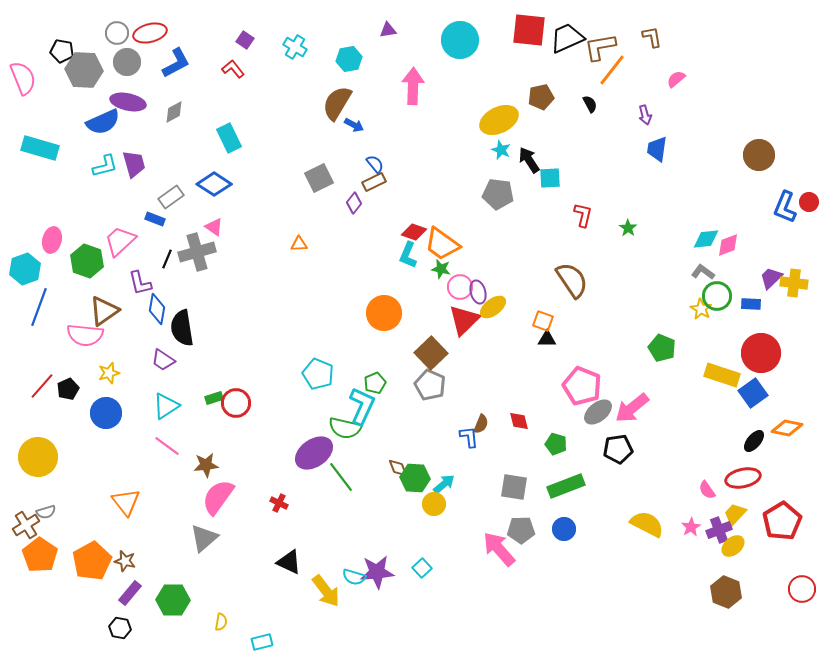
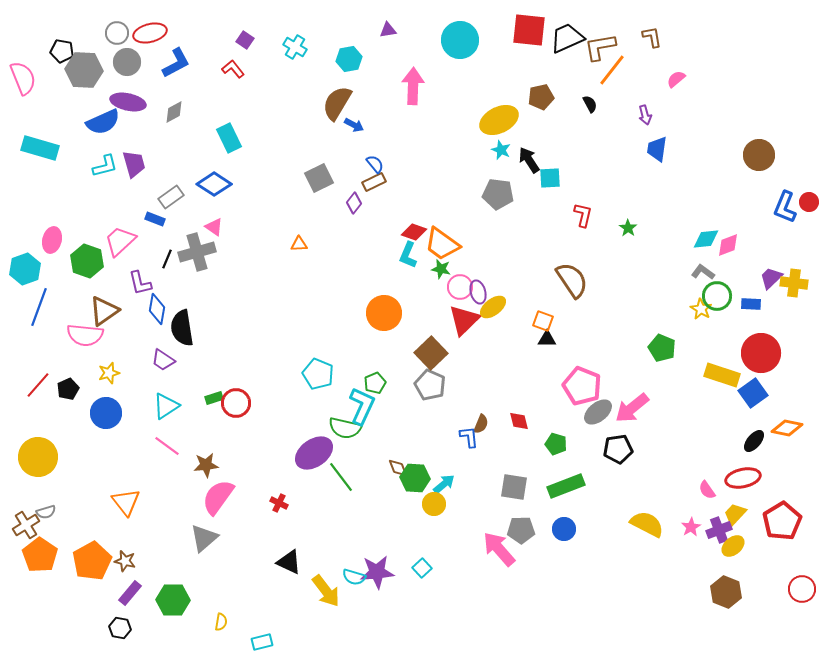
red line at (42, 386): moved 4 px left, 1 px up
